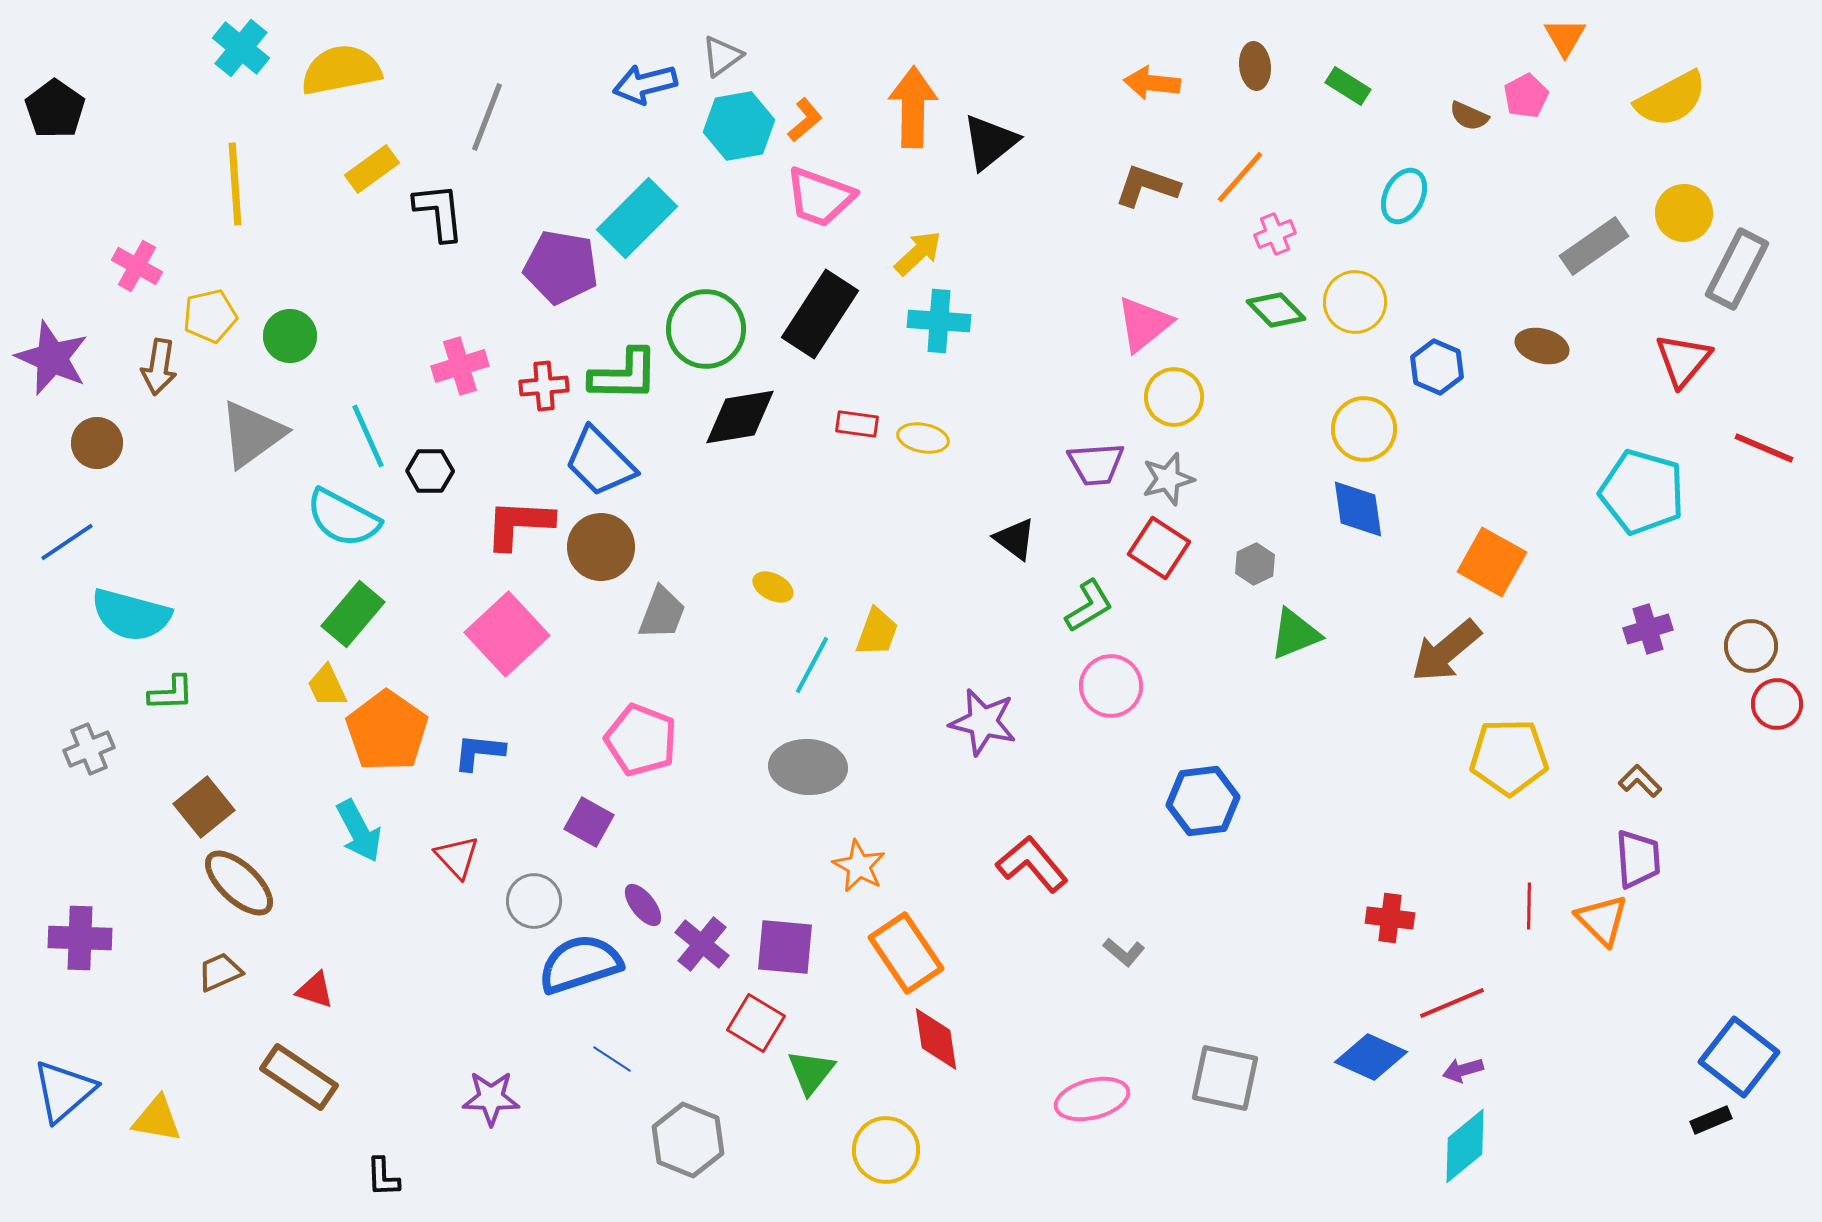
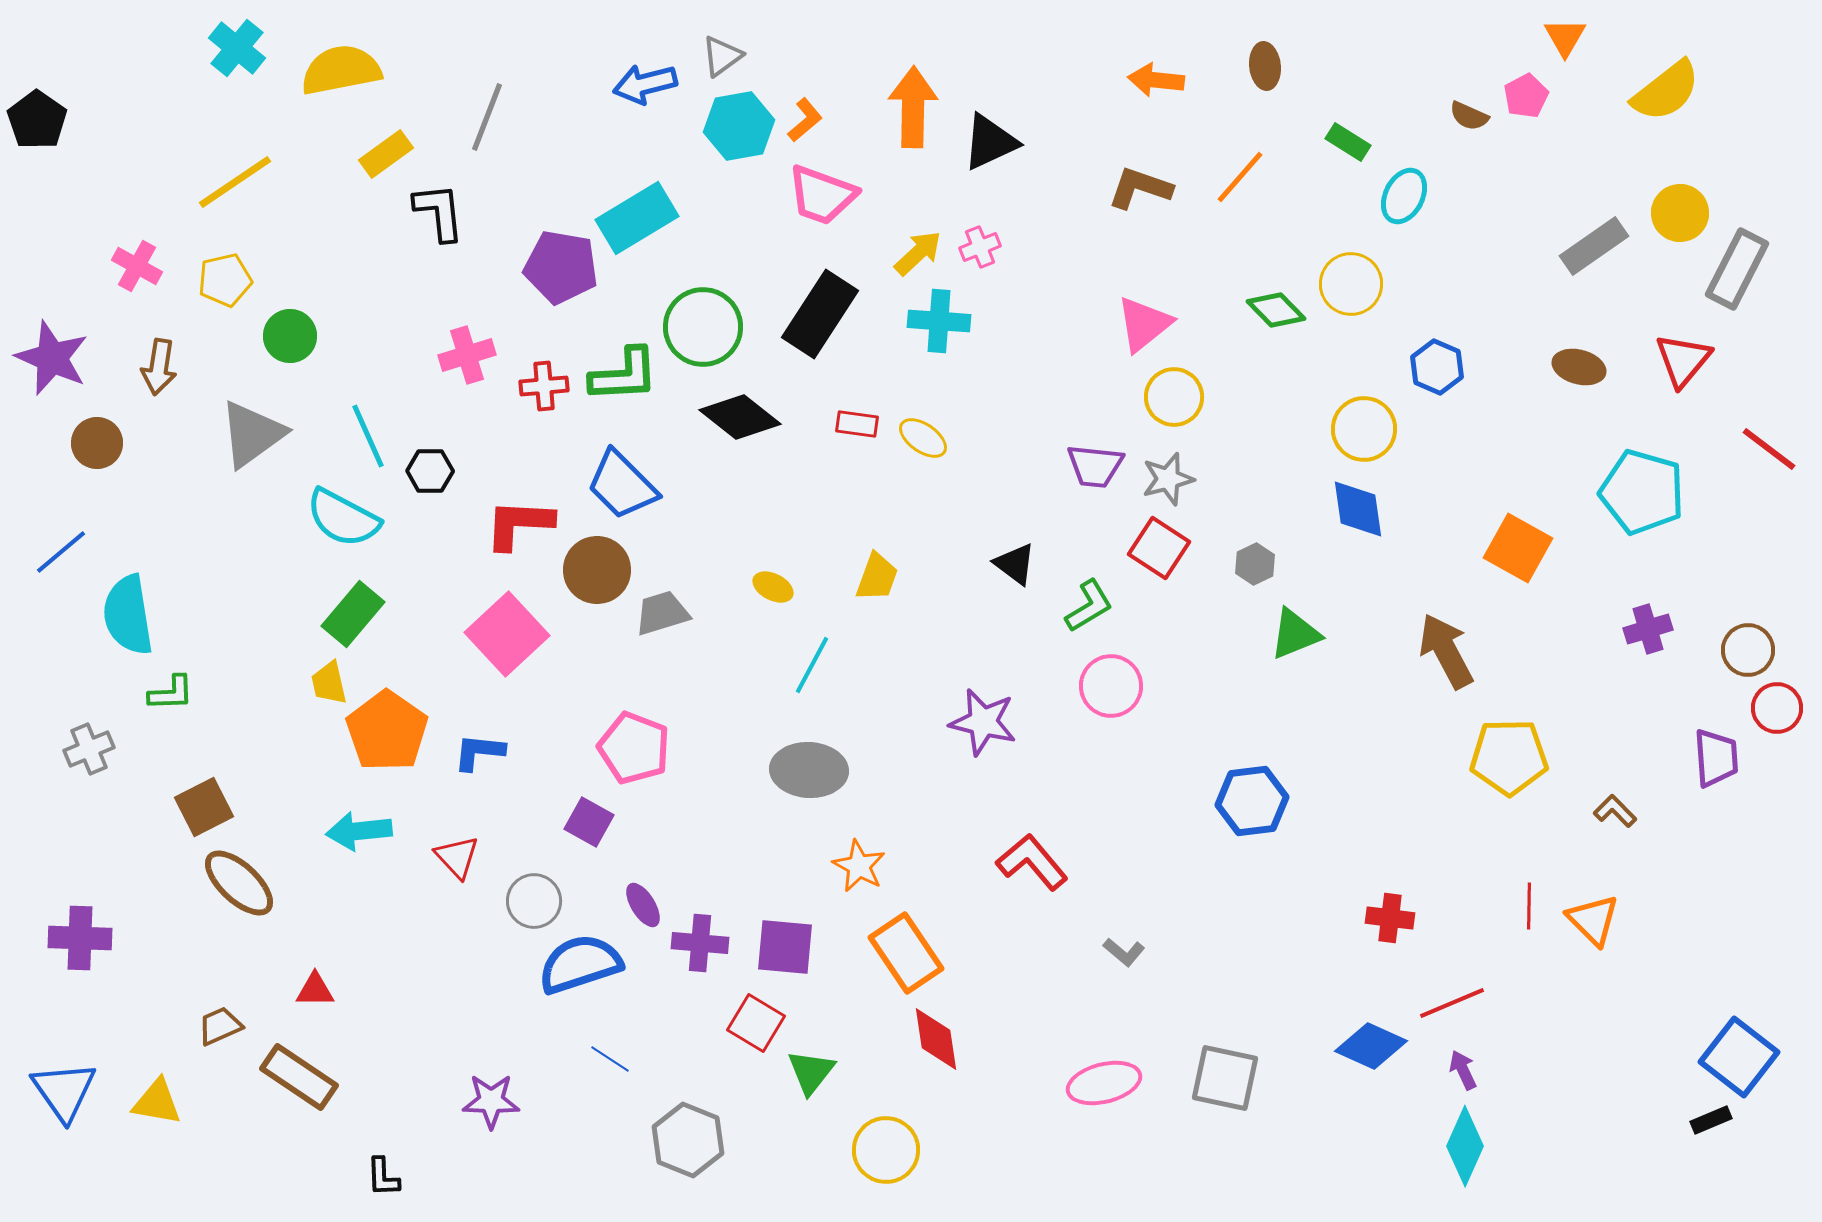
cyan cross at (241, 48): moved 4 px left
brown ellipse at (1255, 66): moved 10 px right
orange arrow at (1152, 83): moved 4 px right, 3 px up
green rectangle at (1348, 86): moved 56 px down
yellow semicircle at (1671, 99): moved 5 px left, 8 px up; rotated 10 degrees counterclockwise
black pentagon at (55, 109): moved 18 px left, 11 px down
black triangle at (990, 142): rotated 14 degrees clockwise
yellow rectangle at (372, 169): moved 14 px right, 15 px up
yellow line at (235, 184): moved 2 px up; rotated 60 degrees clockwise
brown L-shape at (1147, 186): moved 7 px left, 2 px down
pink trapezoid at (820, 197): moved 2 px right, 2 px up
yellow circle at (1684, 213): moved 4 px left
cyan rectangle at (637, 218): rotated 14 degrees clockwise
pink cross at (1275, 234): moved 295 px left, 13 px down
yellow circle at (1355, 302): moved 4 px left, 18 px up
yellow pentagon at (210, 316): moved 15 px right, 36 px up
green circle at (706, 329): moved 3 px left, 2 px up
brown ellipse at (1542, 346): moved 37 px right, 21 px down
pink cross at (460, 366): moved 7 px right, 11 px up
green L-shape at (624, 375): rotated 4 degrees counterclockwise
black diamond at (740, 417): rotated 48 degrees clockwise
yellow ellipse at (923, 438): rotated 24 degrees clockwise
red line at (1764, 448): moved 5 px right, 1 px down; rotated 14 degrees clockwise
blue trapezoid at (600, 462): moved 22 px right, 23 px down
purple trapezoid at (1096, 464): moved 1 px left, 2 px down; rotated 10 degrees clockwise
black triangle at (1015, 539): moved 25 px down
blue line at (67, 542): moved 6 px left, 10 px down; rotated 6 degrees counterclockwise
brown circle at (601, 547): moved 4 px left, 23 px down
orange square at (1492, 562): moved 26 px right, 14 px up
gray trapezoid at (662, 613): rotated 128 degrees counterclockwise
cyan semicircle at (131, 615): moved 3 px left; rotated 66 degrees clockwise
yellow trapezoid at (877, 632): moved 55 px up
brown circle at (1751, 646): moved 3 px left, 4 px down
brown arrow at (1446, 651): rotated 102 degrees clockwise
yellow trapezoid at (327, 686): moved 2 px right, 3 px up; rotated 12 degrees clockwise
red circle at (1777, 704): moved 4 px down
pink pentagon at (641, 740): moved 7 px left, 8 px down
gray ellipse at (808, 767): moved 1 px right, 3 px down
brown L-shape at (1640, 781): moved 25 px left, 30 px down
blue hexagon at (1203, 801): moved 49 px right
brown square at (204, 807): rotated 12 degrees clockwise
cyan arrow at (359, 831): rotated 112 degrees clockwise
purple trapezoid at (1638, 859): moved 78 px right, 101 px up
red L-shape at (1032, 864): moved 2 px up
purple ellipse at (643, 905): rotated 6 degrees clockwise
orange triangle at (1602, 920): moved 9 px left
purple cross at (702, 944): moved 2 px left, 1 px up; rotated 34 degrees counterclockwise
brown trapezoid at (220, 972): moved 54 px down
red triangle at (315, 990): rotated 18 degrees counterclockwise
blue diamond at (1371, 1057): moved 11 px up
blue line at (612, 1059): moved 2 px left
purple arrow at (1463, 1070): rotated 81 degrees clockwise
blue triangle at (64, 1091): rotated 24 degrees counterclockwise
purple star at (491, 1098): moved 3 px down
pink ellipse at (1092, 1099): moved 12 px right, 16 px up
yellow triangle at (157, 1119): moved 17 px up
cyan diamond at (1465, 1146): rotated 26 degrees counterclockwise
